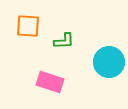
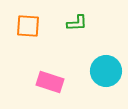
green L-shape: moved 13 px right, 18 px up
cyan circle: moved 3 px left, 9 px down
